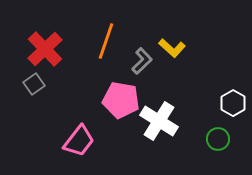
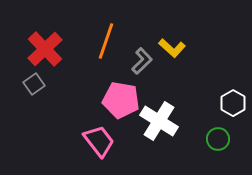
pink trapezoid: moved 20 px right; rotated 76 degrees counterclockwise
